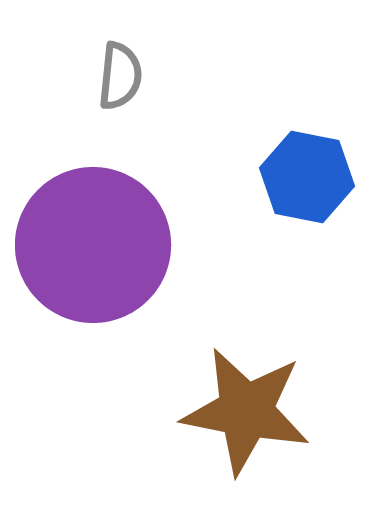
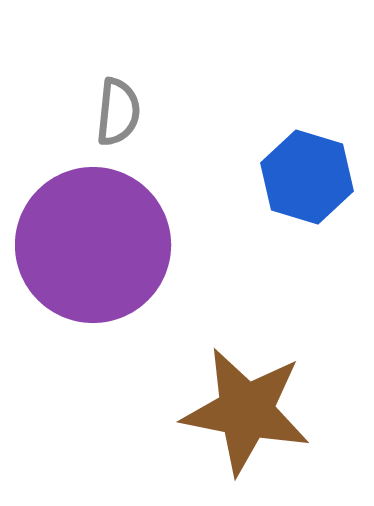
gray semicircle: moved 2 px left, 36 px down
blue hexagon: rotated 6 degrees clockwise
